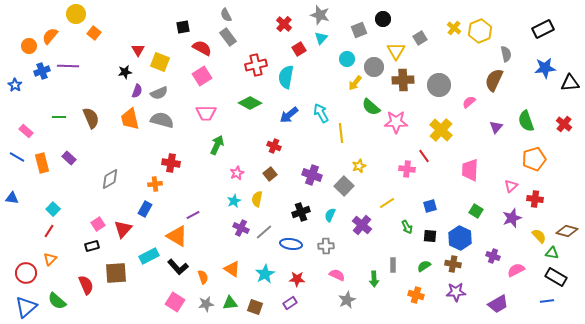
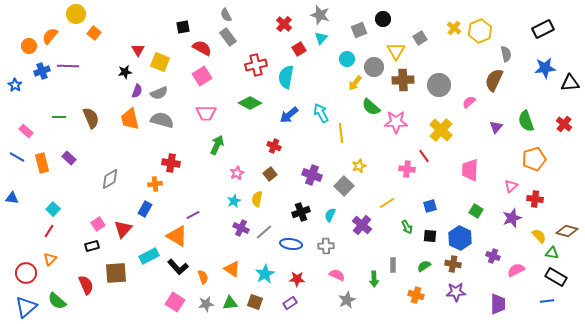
purple trapezoid at (498, 304): rotated 60 degrees counterclockwise
brown square at (255, 307): moved 5 px up
